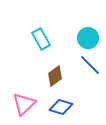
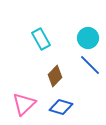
brown diamond: rotated 10 degrees counterclockwise
